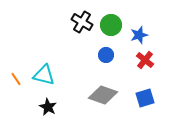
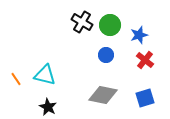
green circle: moved 1 px left
cyan triangle: moved 1 px right
gray diamond: rotated 8 degrees counterclockwise
